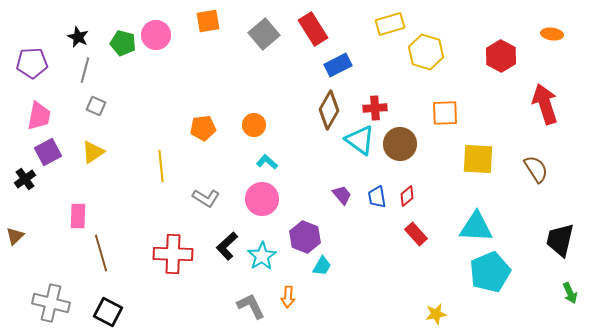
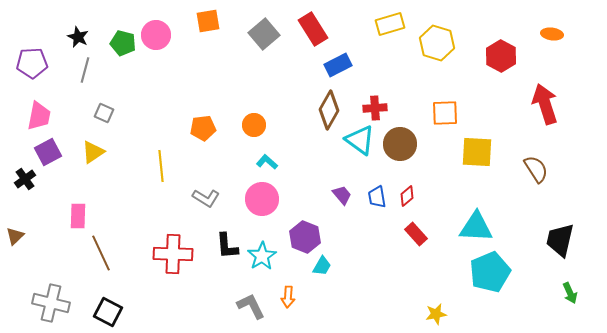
yellow hexagon at (426, 52): moved 11 px right, 9 px up
gray square at (96, 106): moved 8 px right, 7 px down
yellow square at (478, 159): moved 1 px left, 7 px up
black L-shape at (227, 246): rotated 52 degrees counterclockwise
brown line at (101, 253): rotated 9 degrees counterclockwise
